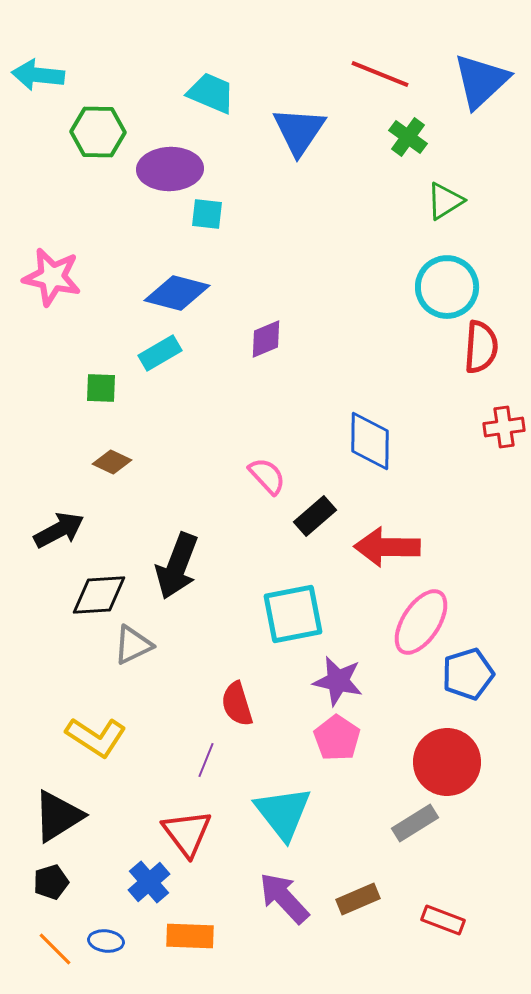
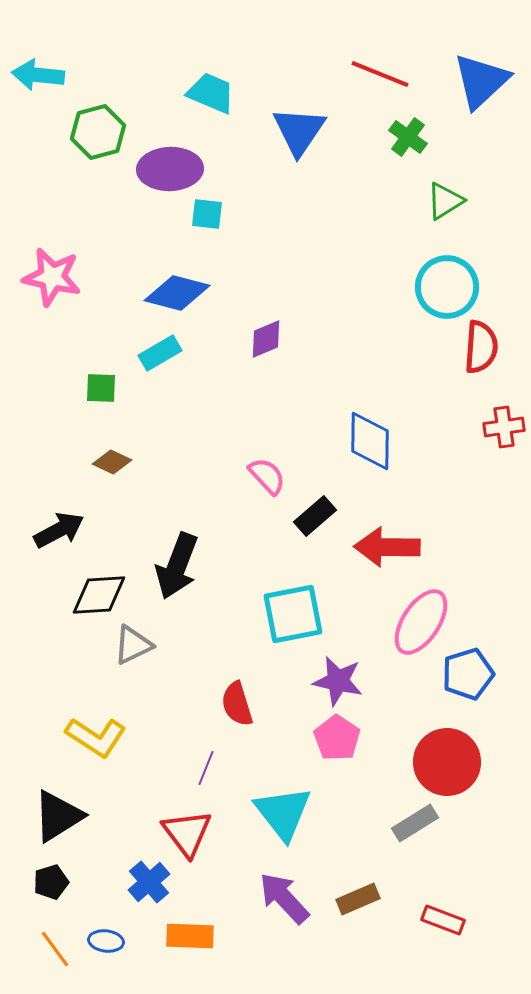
green hexagon at (98, 132): rotated 16 degrees counterclockwise
purple line at (206, 760): moved 8 px down
orange line at (55, 949): rotated 9 degrees clockwise
